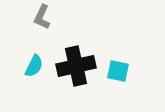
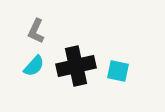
gray L-shape: moved 6 px left, 14 px down
cyan semicircle: rotated 15 degrees clockwise
